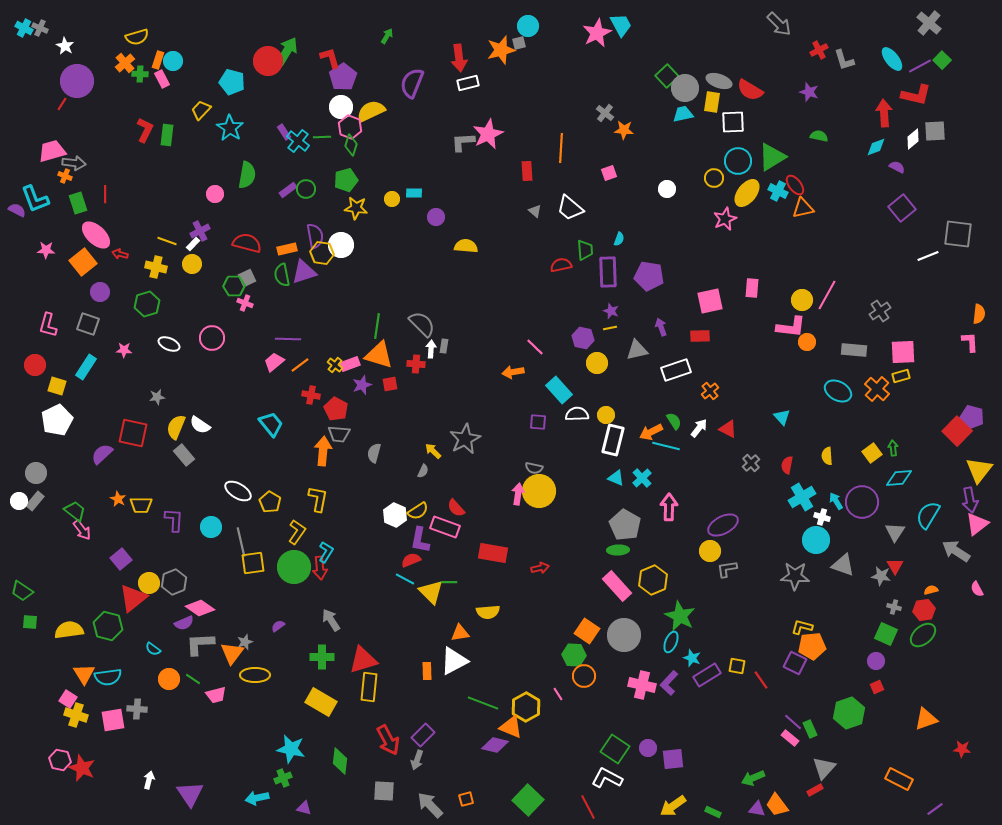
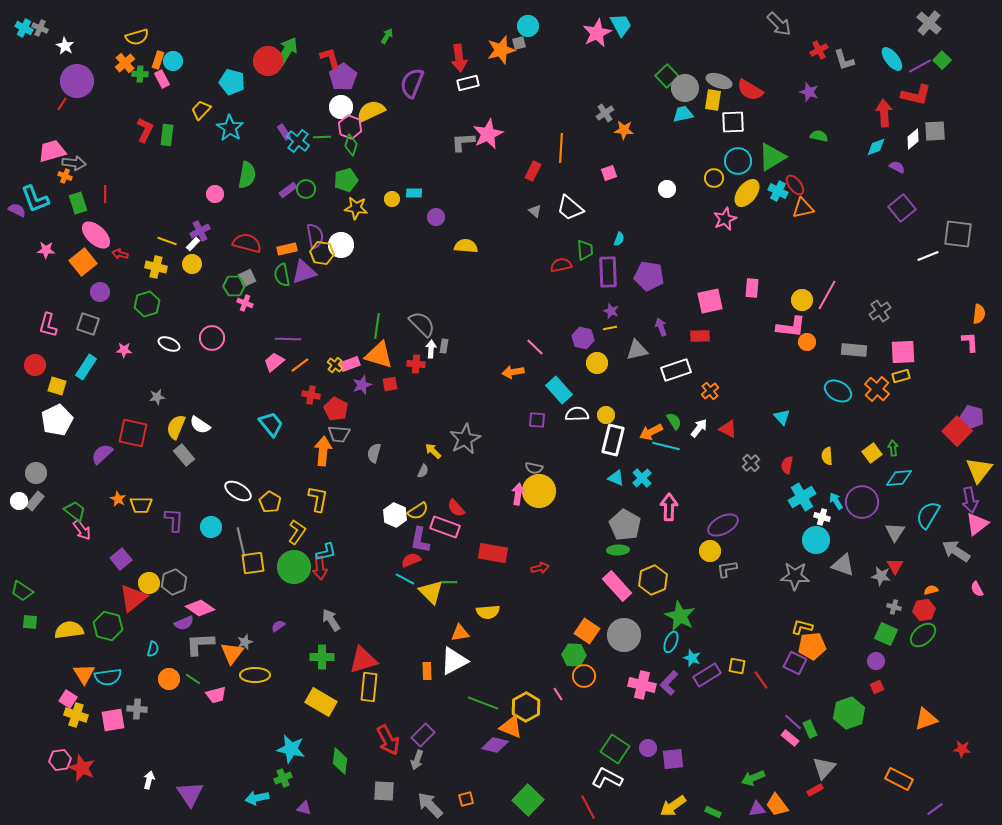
yellow rectangle at (712, 102): moved 1 px right, 2 px up
gray cross at (605, 113): rotated 18 degrees clockwise
red rectangle at (527, 171): moved 6 px right; rotated 30 degrees clockwise
purple square at (538, 422): moved 1 px left, 2 px up
cyan L-shape at (326, 552): rotated 45 degrees clockwise
cyan semicircle at (153, 649): rotated 112 degrees counterclockwise
pink hexagon at (60, 760): rotated 20 degrees counterclockwise
purple triangle at (757, 809): rotated 18 degrees counterclockwise
